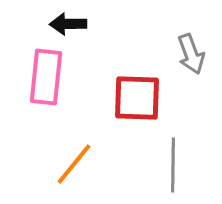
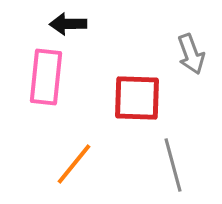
gray line: rotated 16 degrees counterclockwise
